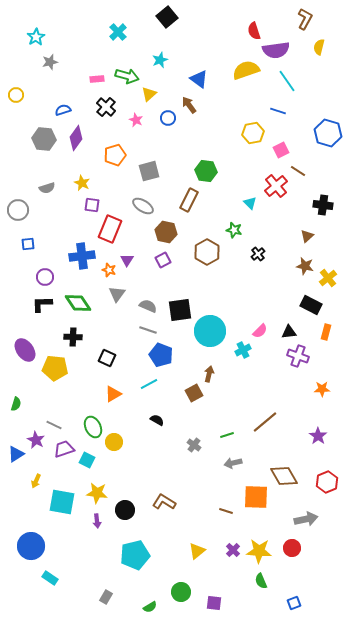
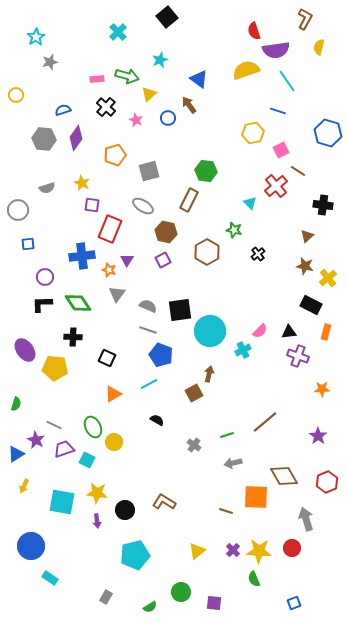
yellow arrow at (36, 481): moved 12 px left, 5 px down
gray arrow at (306, 519): rotated 95 degrees counterclockwise
green semicircle at (261, 581): moved 7 px left, 2 px up
